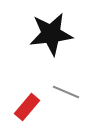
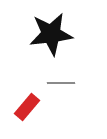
gray line: moved 5 px left, 9 px up; rotated 24 degrees counterclockwise
